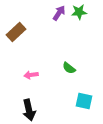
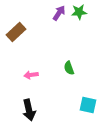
green semicircle: rotated 32 degrees clockwise
cyan square: moved 4 px right, 4 px down
